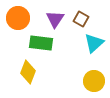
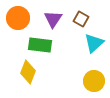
purple triangle: moved 2 px left
green rectangle: moved 1 px left, 2 px down
